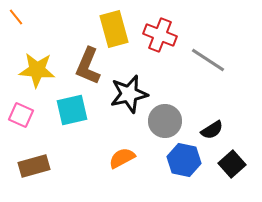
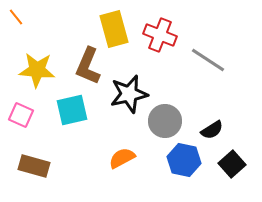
brown rectangle: rotated 32 degrees clockwise
